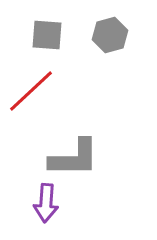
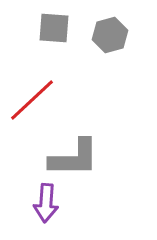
gray square: moved 7 px right, 7 px up
red line: moved 1 px right, 9 px down
